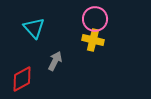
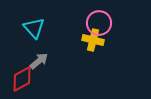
pink circle: moved 4 px right, 4 px down
gray arrow: moved 16 px left; rotated 24 degrees clockwise
